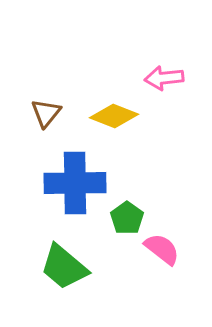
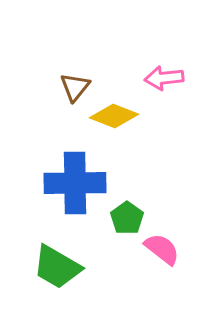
brown triangle: moved 29 px right, 26 px up
green trapezoid: moved 7 px left; rotated 10 degrees counterclockwise
